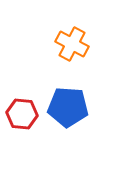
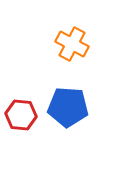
red hexagon: moved 1 px left, 1 px down
